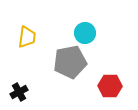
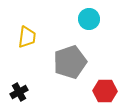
cyan circle: moved 4 px right, 14 px up
gray pentagon: rotated 8 degrees counterclockwise
red hexagon: moved 5 px left, 5 px down
